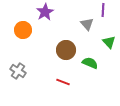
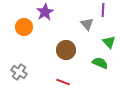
orange circle: moved 1 px right, 3 px up
green semicircle: moved 10 px right
gray cross: moved 1 px right, 1 px down
